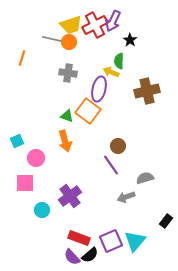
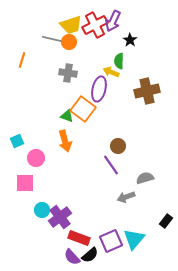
orange line: moved 2 px down
orange square: moved 5 px left, 2 px up
purple cross: moved 10 px left, 21 px down
cyan triangle: moved 1 px left, 2 px up
